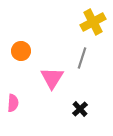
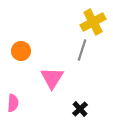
gray line: moved 8 px up
